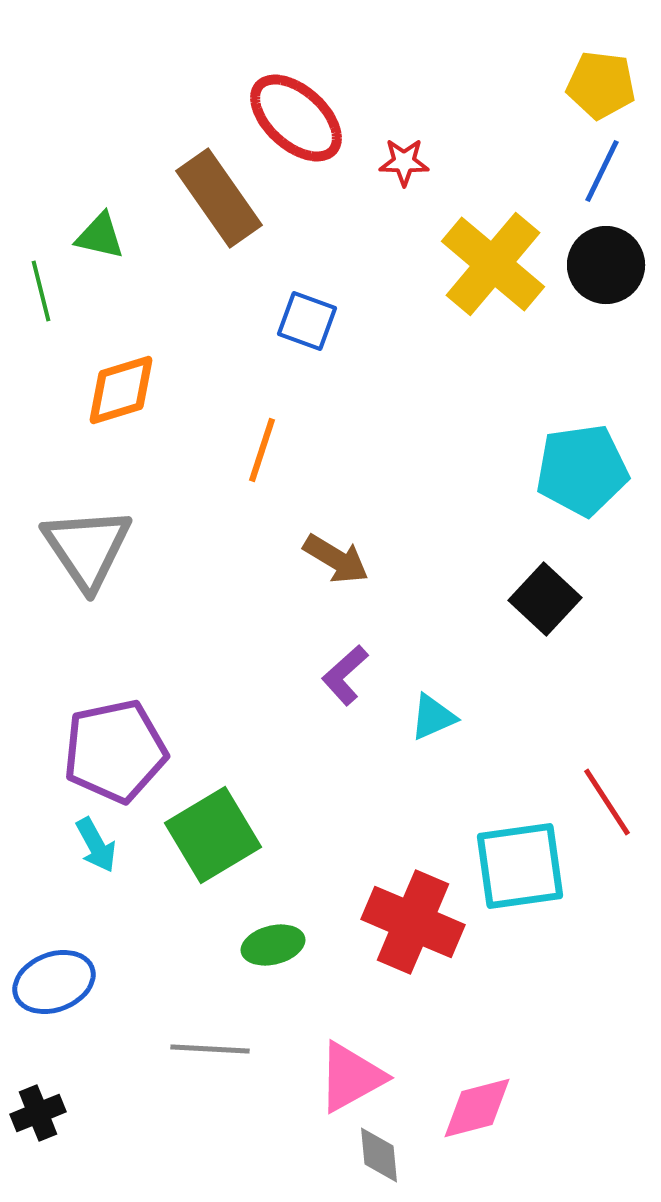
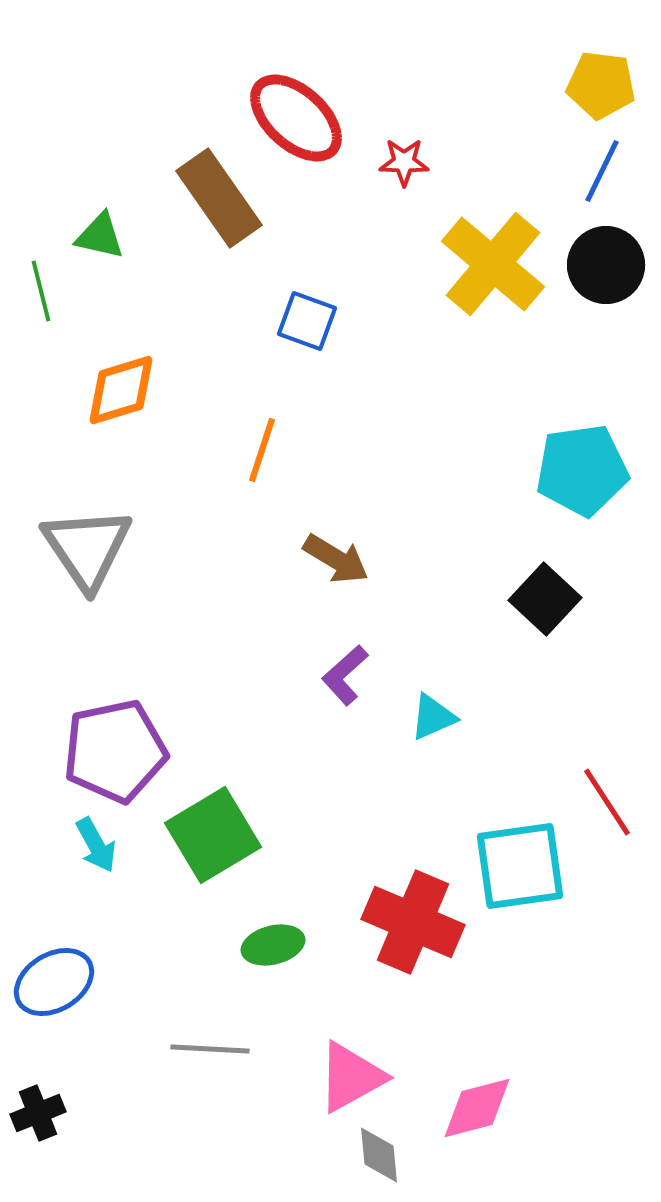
blue ellipse: rotated 10 degrees counterclockwise
